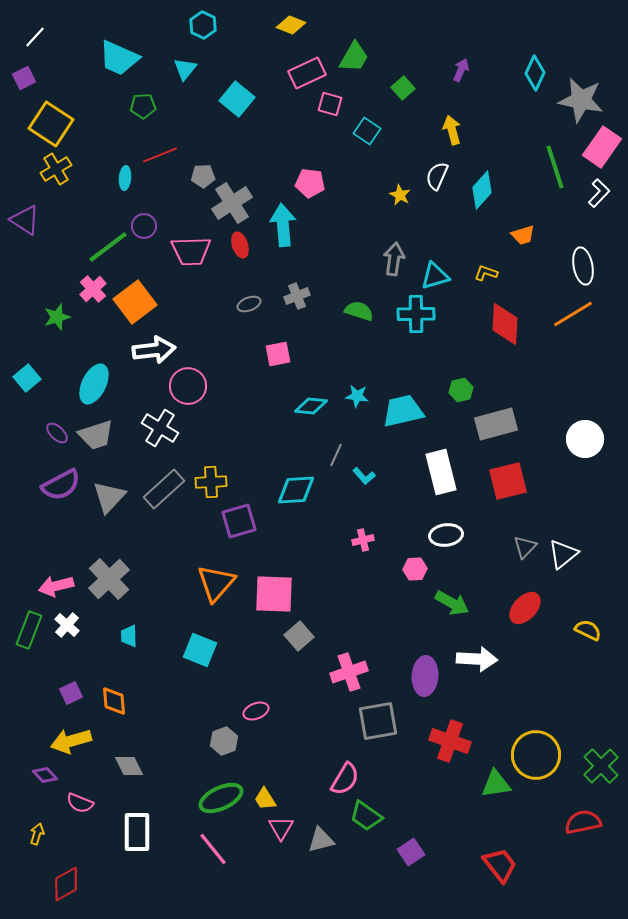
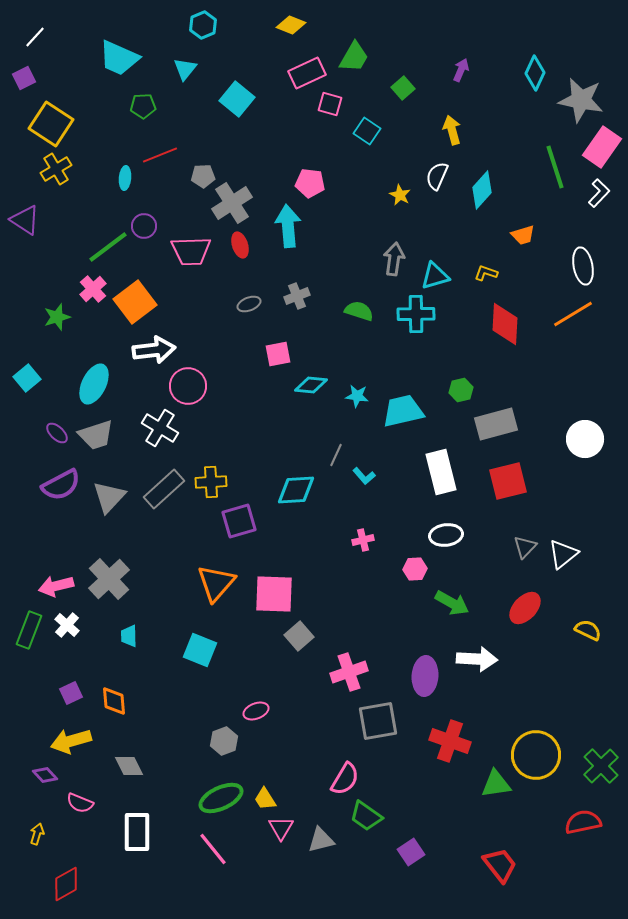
cyan hexagon at (203, 25): rotated 12 degrees clockwise
cyan arrow at (283, 225): moved 5 px right, 1 px down
cyan diamond at (311, 406): moved 21 px up
